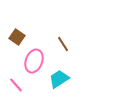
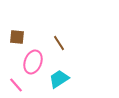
brown square: rotated 28 degrees counterclockwise
brown line: moved 4 px left, 1 px up
pink ellipse: moved 1 px left, 1 px down
